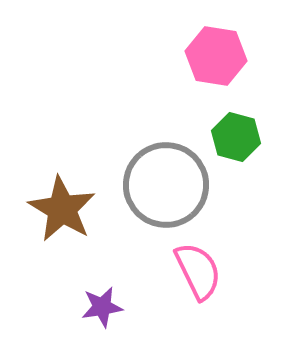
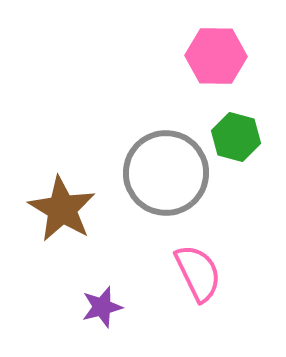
pink hexagon: rotated 8 degrees counterclockwise
gray circle: moved 12 px up
pink semicircle: moved 2 px down
purple star: rotated 6 degrees counterclockwise
